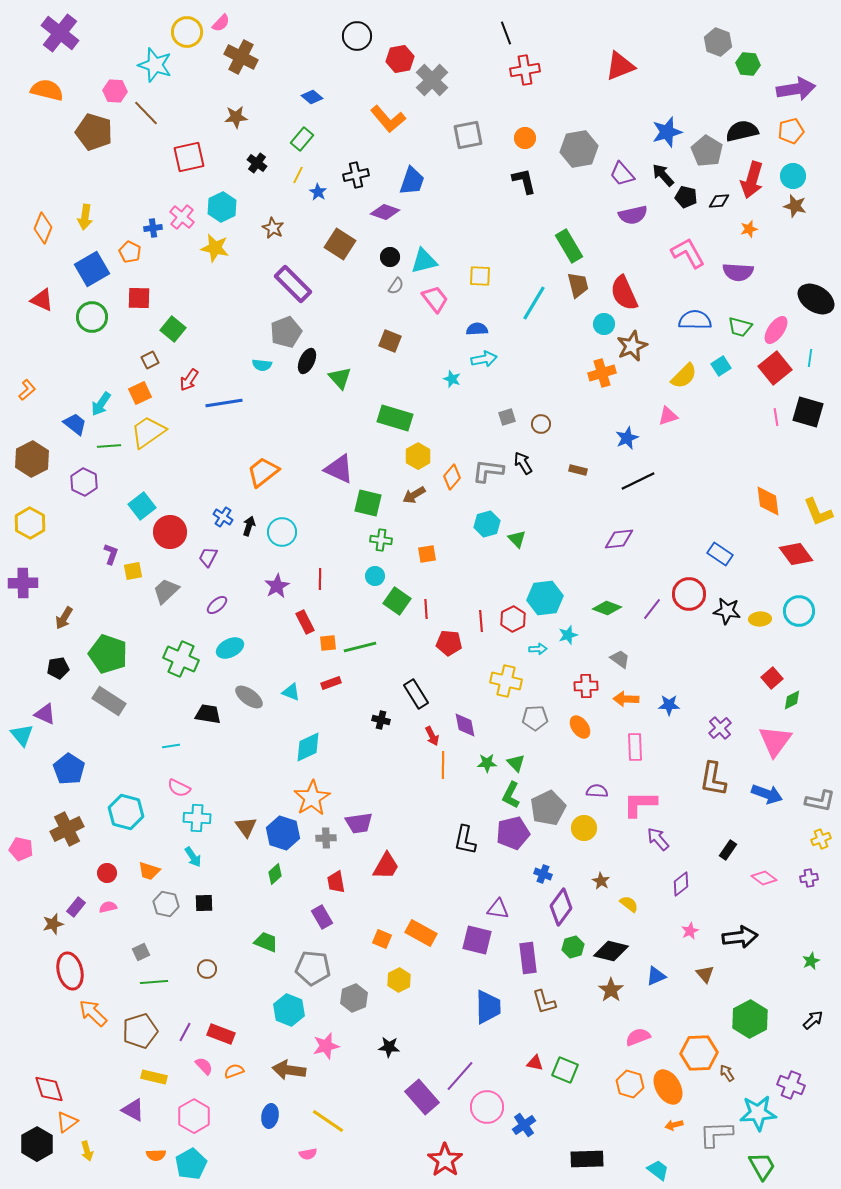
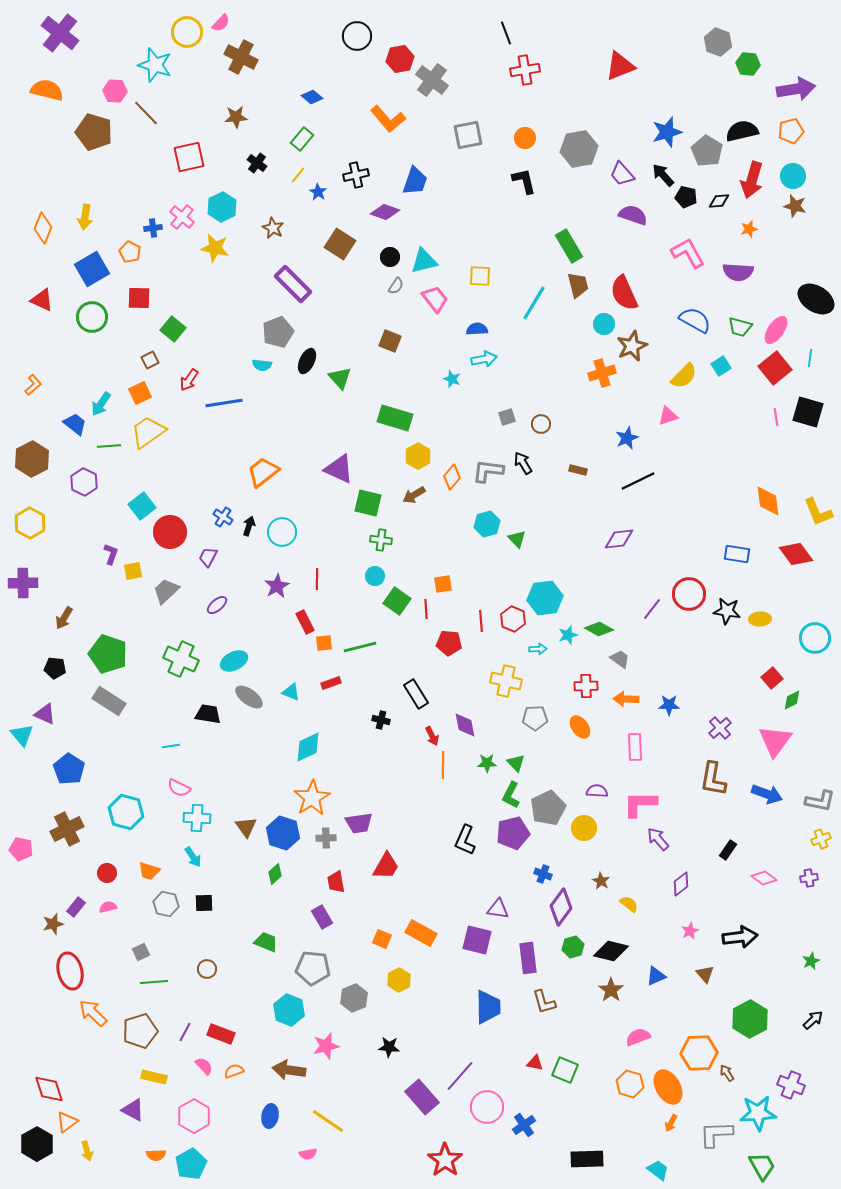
gray cross at (432, 80): rotated 8 degrees counterclockwise
yellow line at (298, 175): rotated 12 degrees clockwise
blue trapezoid at (412, 181): moved 3 px right
purple semicircle at (633, 215): rotated 148 degrees counterclockwise
blue semicircle at (695, 320): rotated 28 degrees clockwise
gray pentagon at (286, 332): moved 8 px left
orange L-shape at (27, 390): moved 6 px right, 5 px up
orange square at (427, 554): moved 16 px right, 30 px down
blue rectangle at (720, 554): moved 17 px right; rotated 25 degrees counterclockwise
red line at (320, 579): moved 3 px left
green diamond at (607, 608): moved 8 px left, 21 px down; rotated 8 degrees clockwise
cyan circle at (799, 611): moved 16 px right, 27 px down
red hexagon at (513, 619): rotated 10 degrees counterclockwise
orange square at (328, 643): moved 4 px left
cyan ellipse at (230, 648): moved 4 px right, 13 px down
black pentagon at (58, 668): moved 3 px left; rotated 15 degrees clockwise
black L-shape at (465, 840): rotated 12 degrees clockwise
orange arrow at (674, 1125): moved 3 px left, 2 px up; rotated 48 degrees counterclockwise
